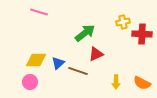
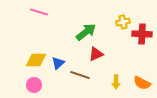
green arrow: moved 1 px right, 1 px up
brown line: moved 2 px right, 4 px down
pink circle: moved 4 px right, 3 px down
